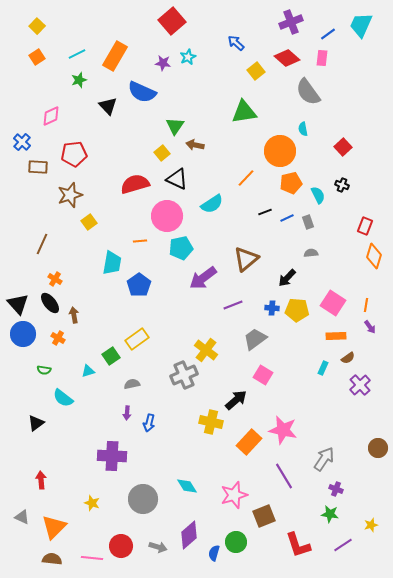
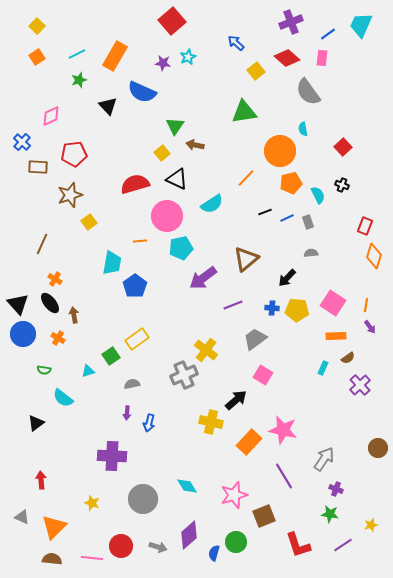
blue pentagon at (139, 285): moved 4 px left, 1 px down
